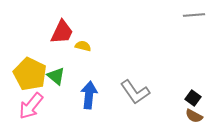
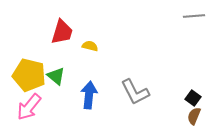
gray line: moved 1 px down
red trapezoid: rotated 8 degrees counterclockwise
yellow semicircle: moved 7 px right
yellow pentagon: moved 1 px left, 1 px down; rotated 12 degrees counterclockwise
gray L-shape: rotated 8 degrees clockwise
pink arrow: moved 2 px left, 1 px down
brown semicircle: rotated 84 degrees clockwise
